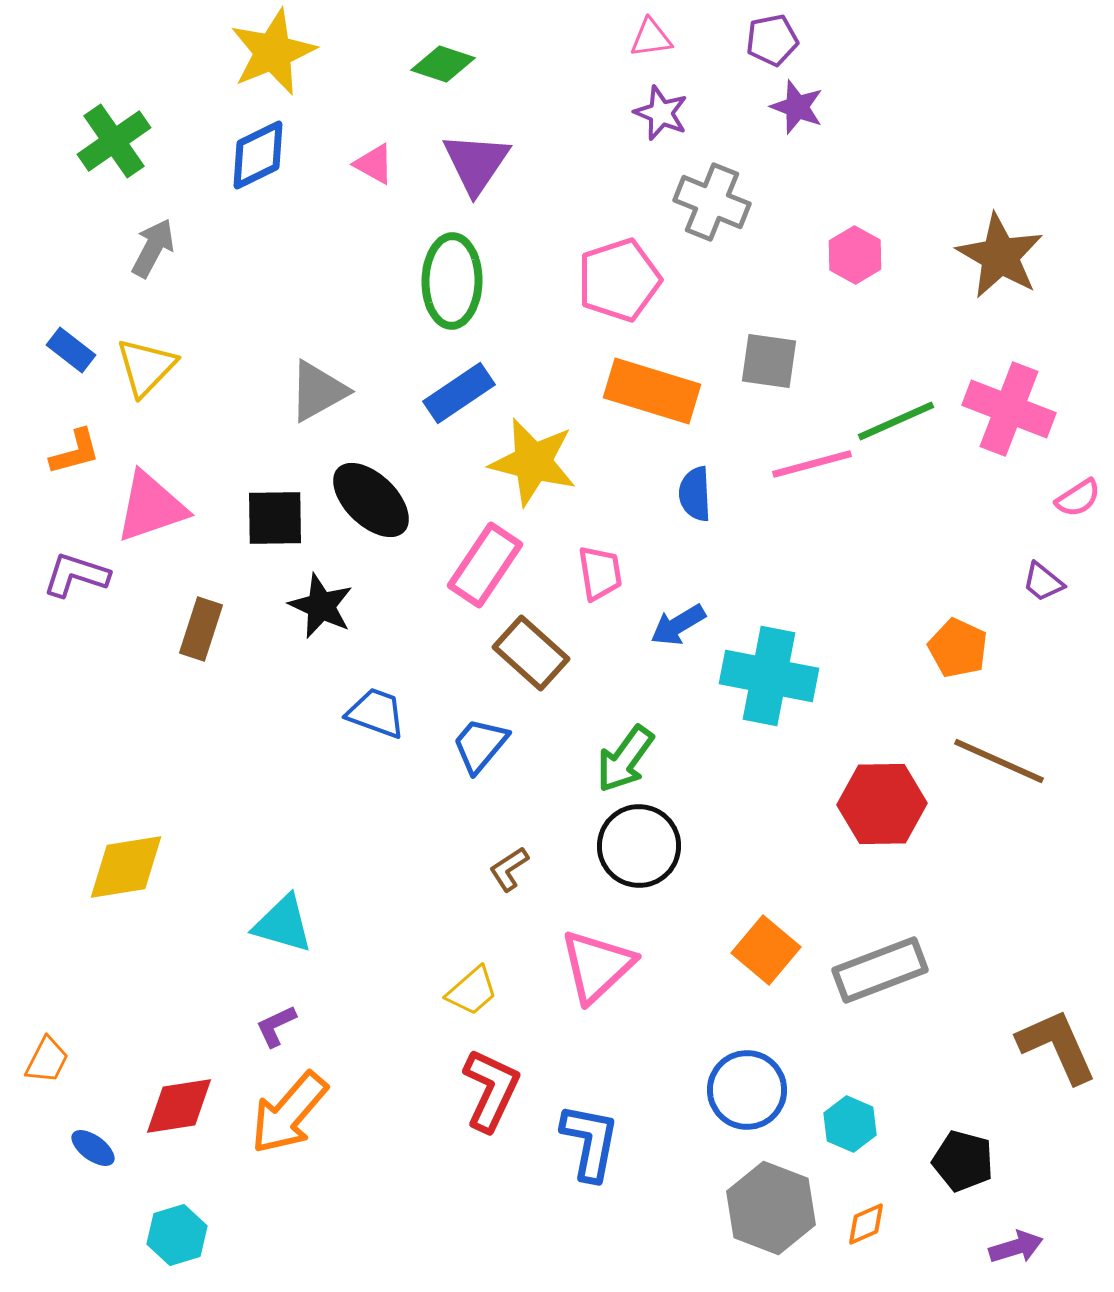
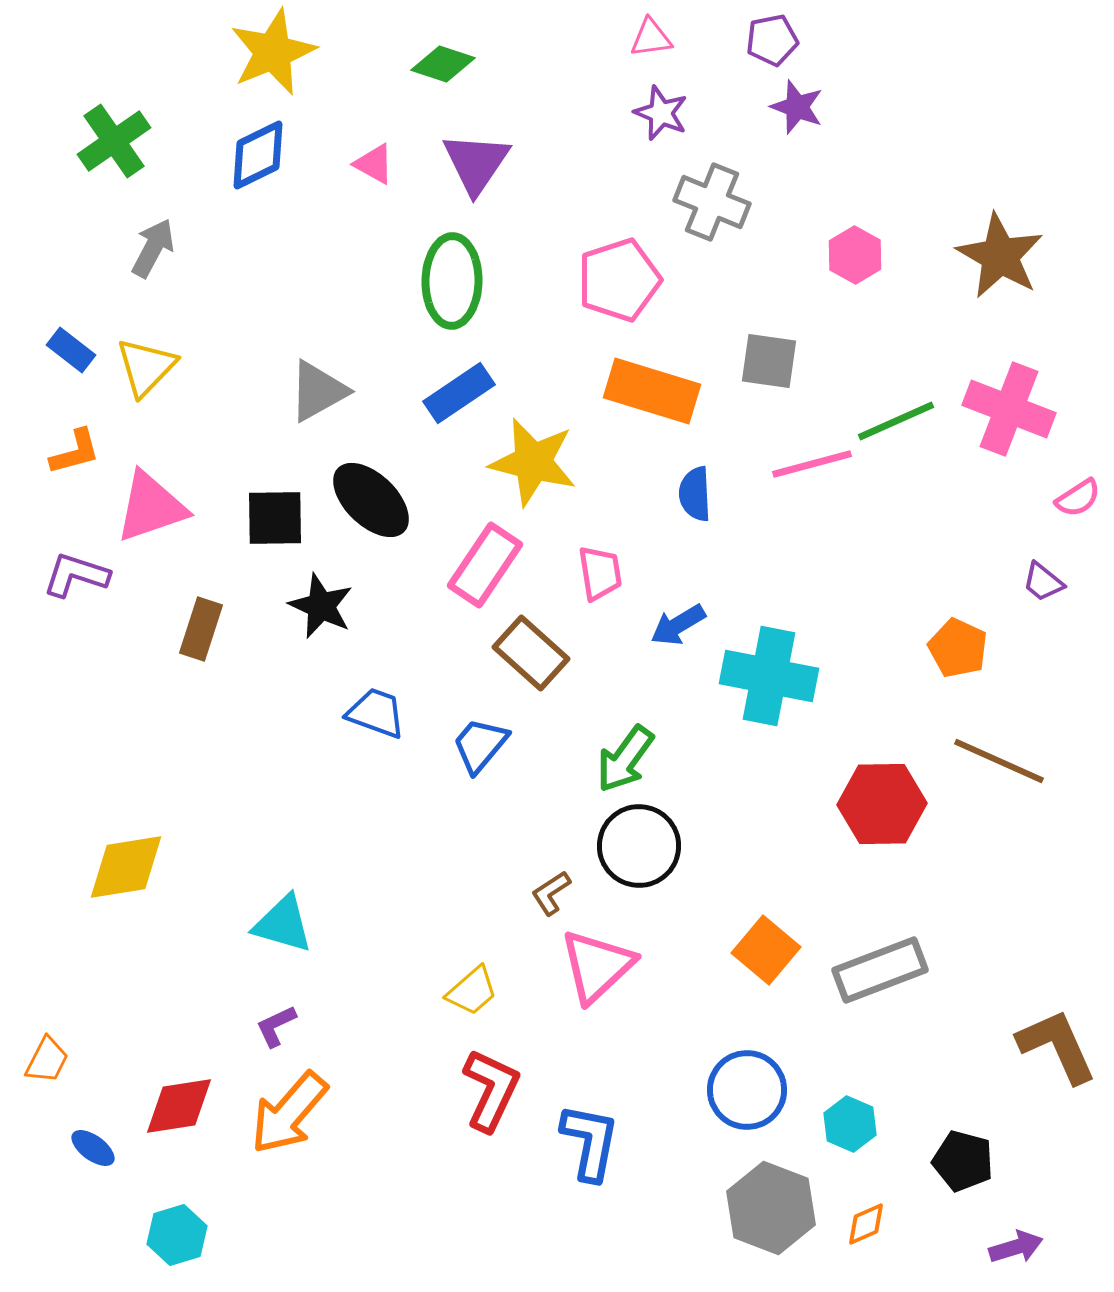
brown L-shape at (509, 869): moved 42 px right, 24 px down
